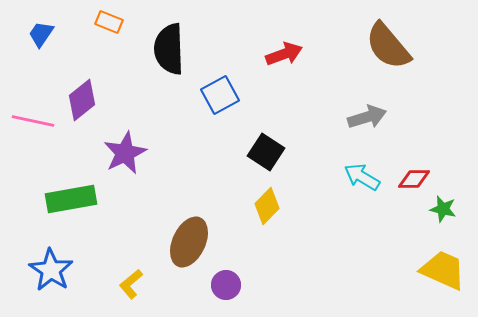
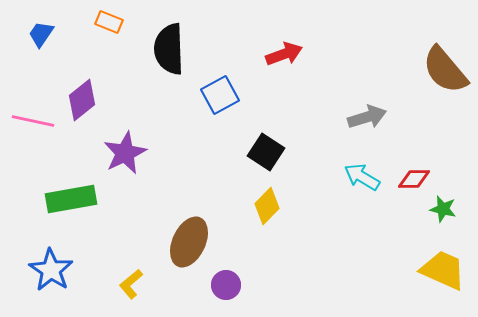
brown semicircle: moved 57 px right, 24 px down
